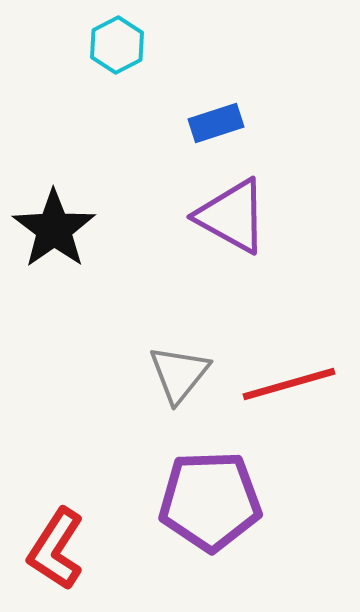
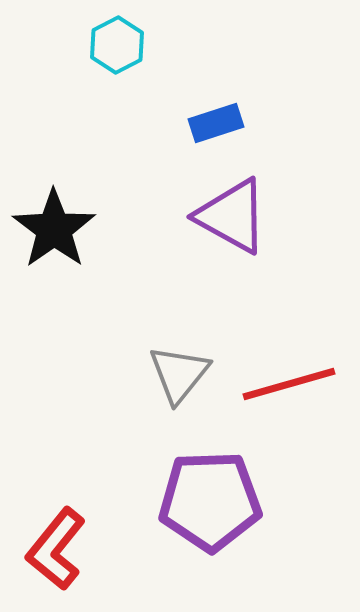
red L-shape: rotated 6 degrees clockwise
